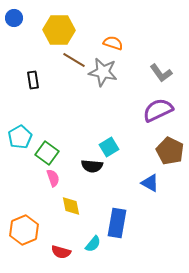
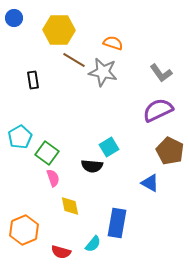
yellow diamond: moved 1 px left
